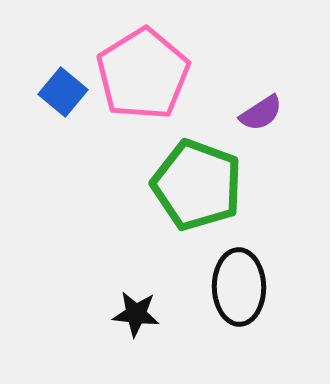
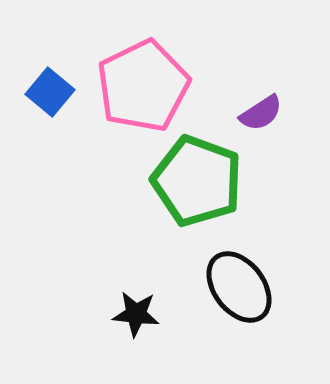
pink pentagon: moved 12 px down; rotated 6 degrees clockwise
blue square: moved 13 px left
green pentagon: moved 4 px up
black ellipse: rotated 36 degrees counterclockwise
